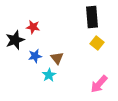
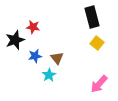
black rectangle: rotated 10 degrees counterclockwise
